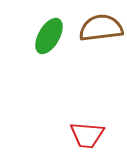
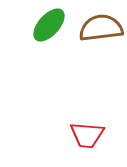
green ellipse: moved 11 px up; rotated 12 degrees clockwise
